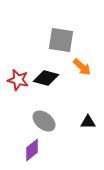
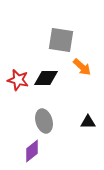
black diamond: rotated 15 degrees counterclockwise
gray ellipse: rotated 35 degrees clockwise
purple diamond: moved 1 px down
